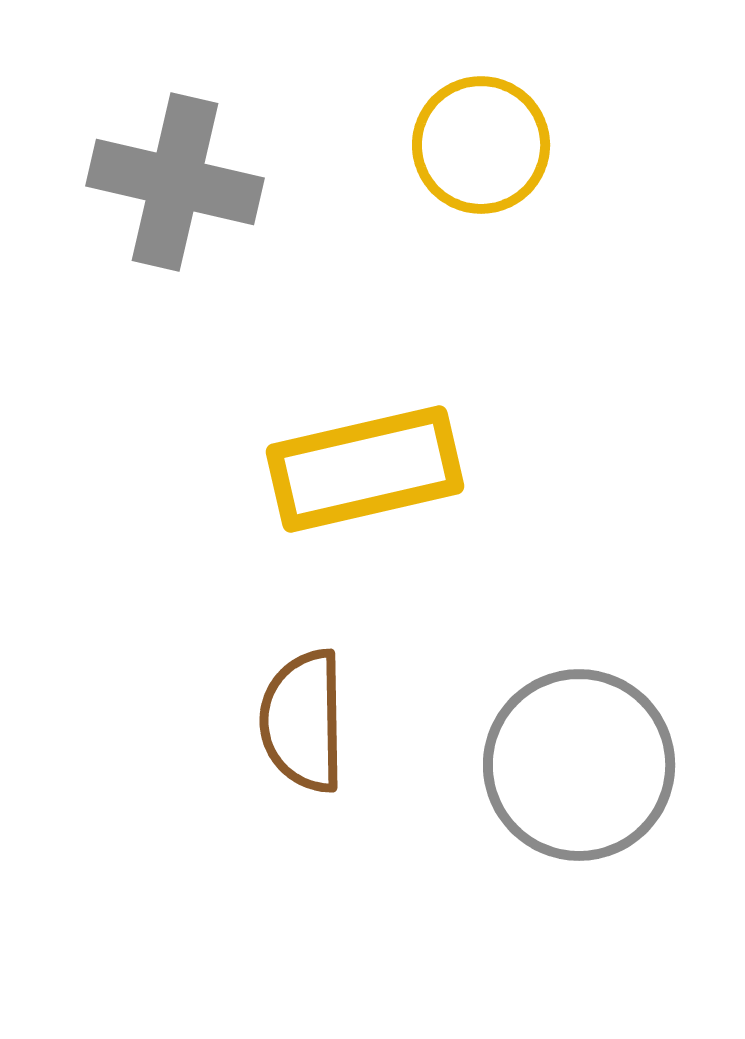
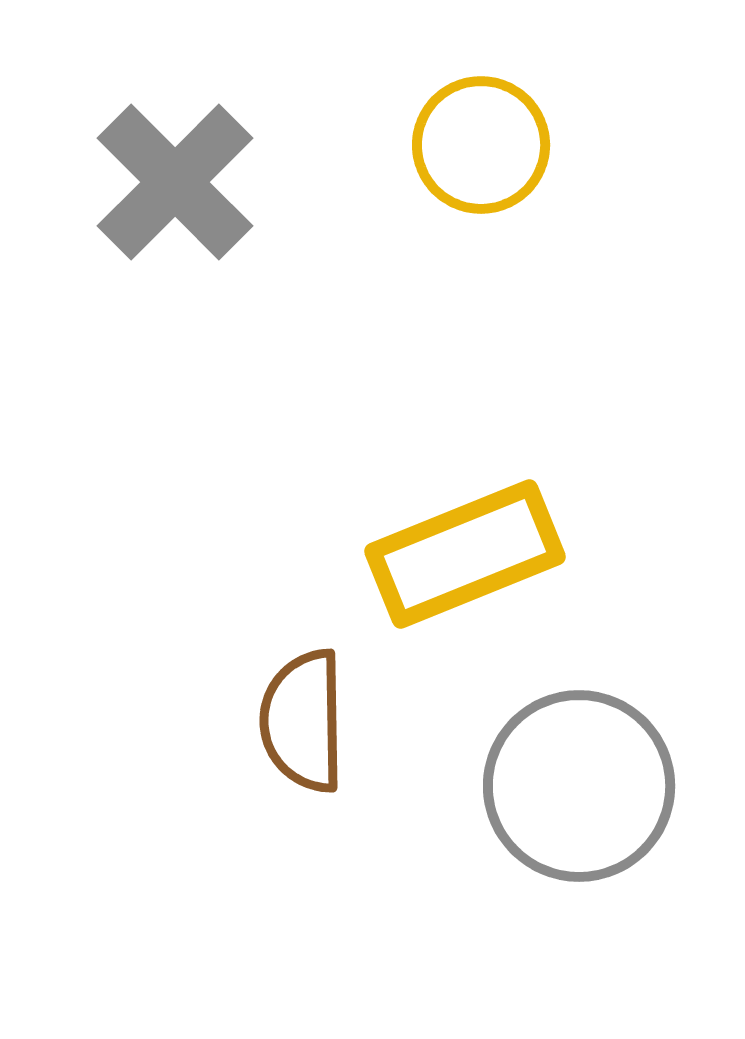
gray cross: rotated 32 degrees clockwise
yellow rectangle: moved 100 px right, 85 px down; rotated 9 degrees counterclockwise
gray circle: moved 21 px down
